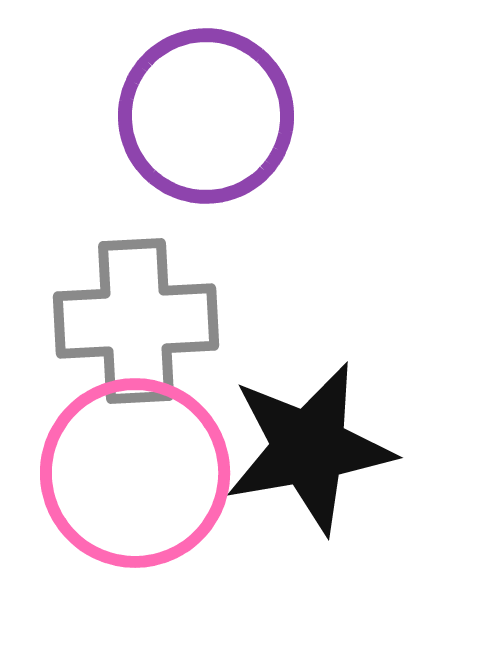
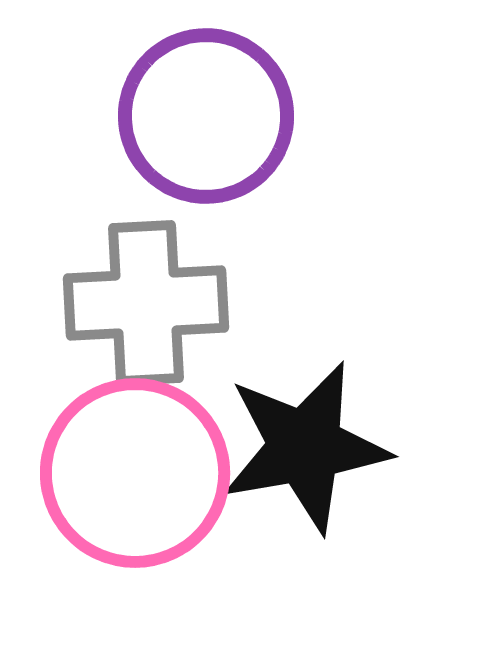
gray cross: moved 10 px right, 18 px up
black star: moved 4 px left, 1 px up
